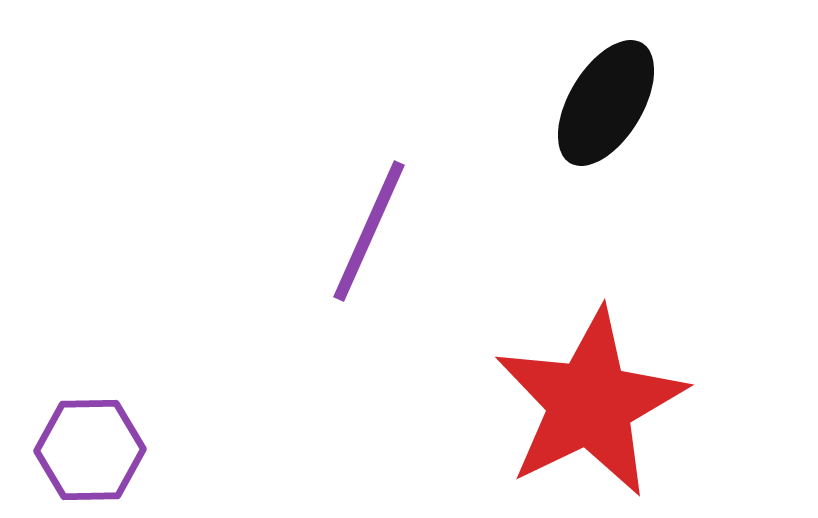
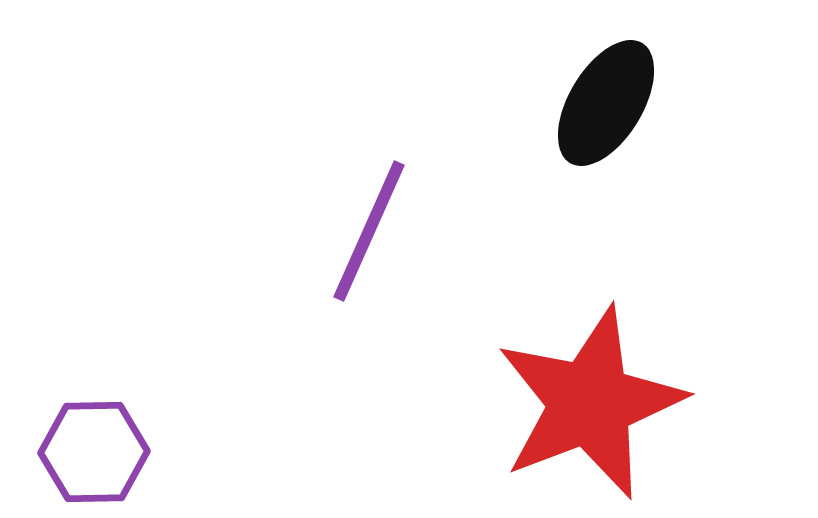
red star: rotated 5 degrees clockwise
purple hexagon: moved 4 px right, 2 px down
